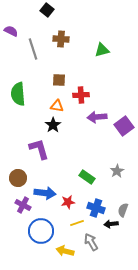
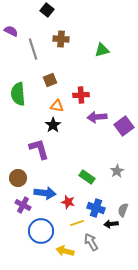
brown square: moved 9 px left; rotated 24 degrees counterclockwise
red star: rotated 24 degrees clockwise
